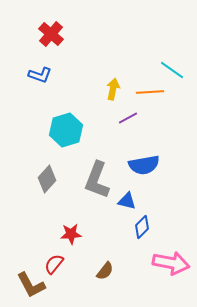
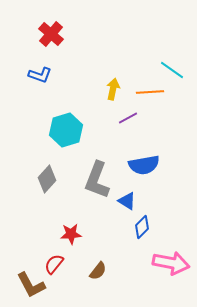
blue triangle: rotated 18 degrees clockwise
brown semicircle: moved 7 px left
